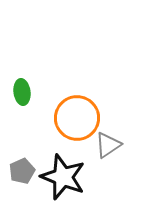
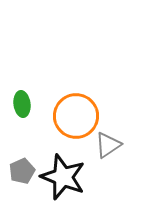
green ellipse: moved 12 px down
orange circle: moved 1 px left, 2 px up
